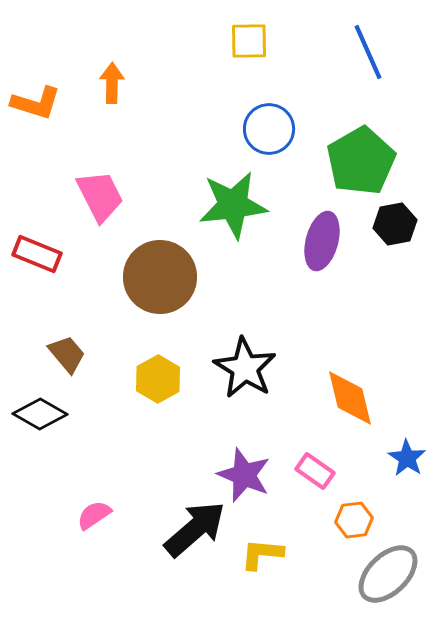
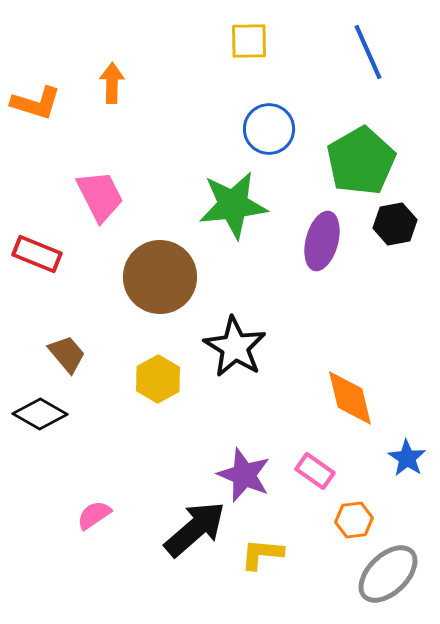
black star: moved 10 px left, 21 px up
